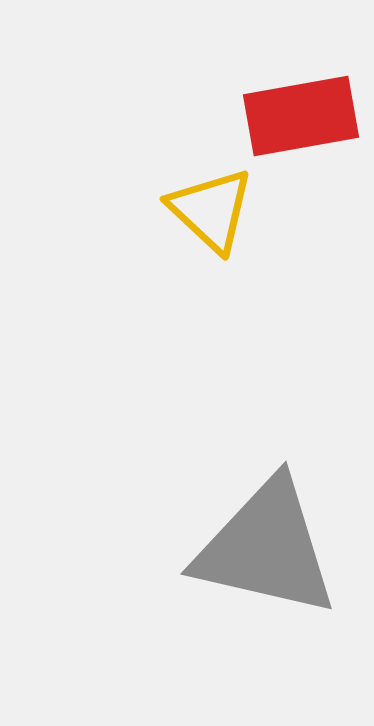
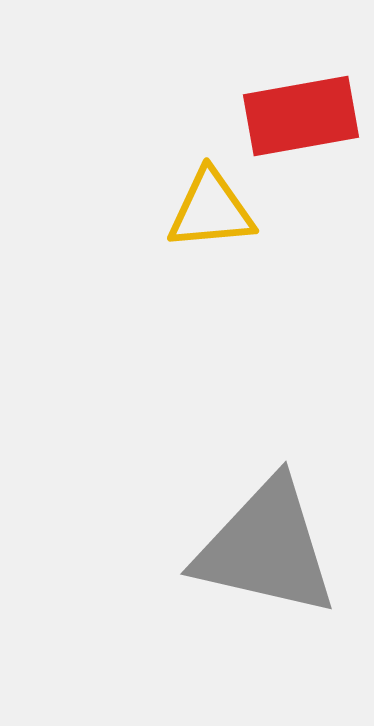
yellow triangle: rotated 48 degrees counterclockwise
